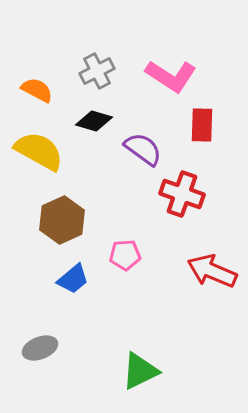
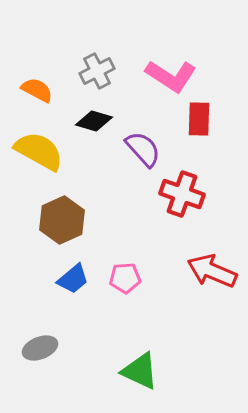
red rectangle: moved 3 px left, 6 px up
purple semicircle: rotated 12 degrees clockwise
pink pentagon: moved 23 px down
green triangle: rotated 51 degrees clockwise
